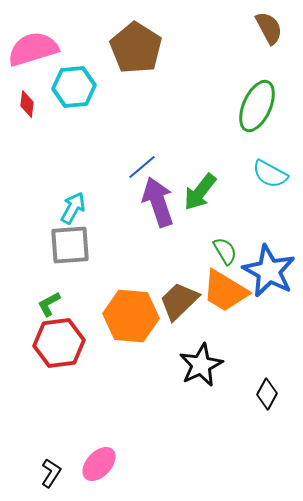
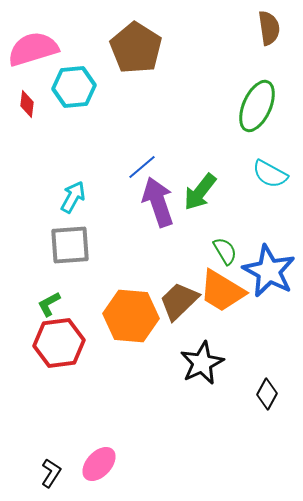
brown semicircle: rotated 20 degrees clockwise
cyan arrow: moved 11 px up
orange trapezoid: moved 3 px left
black star: moved 1 px right, 2 px up
